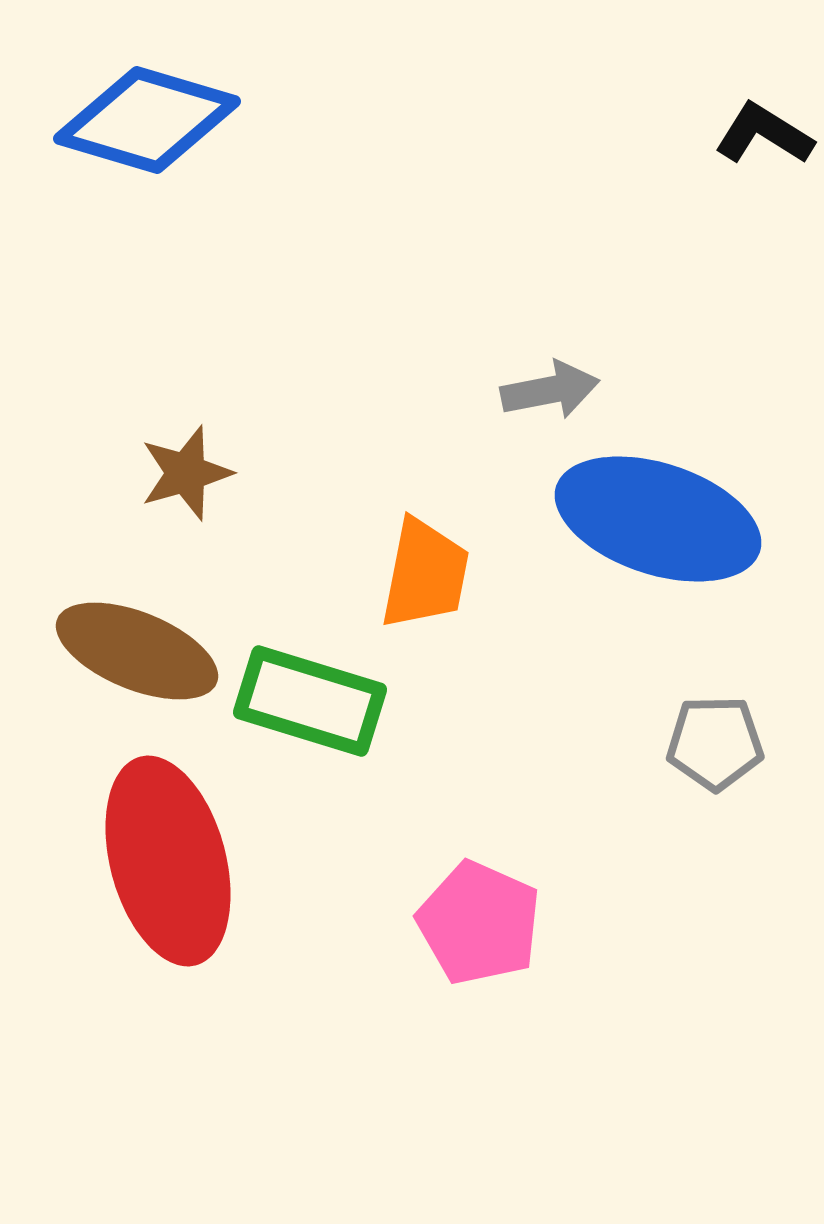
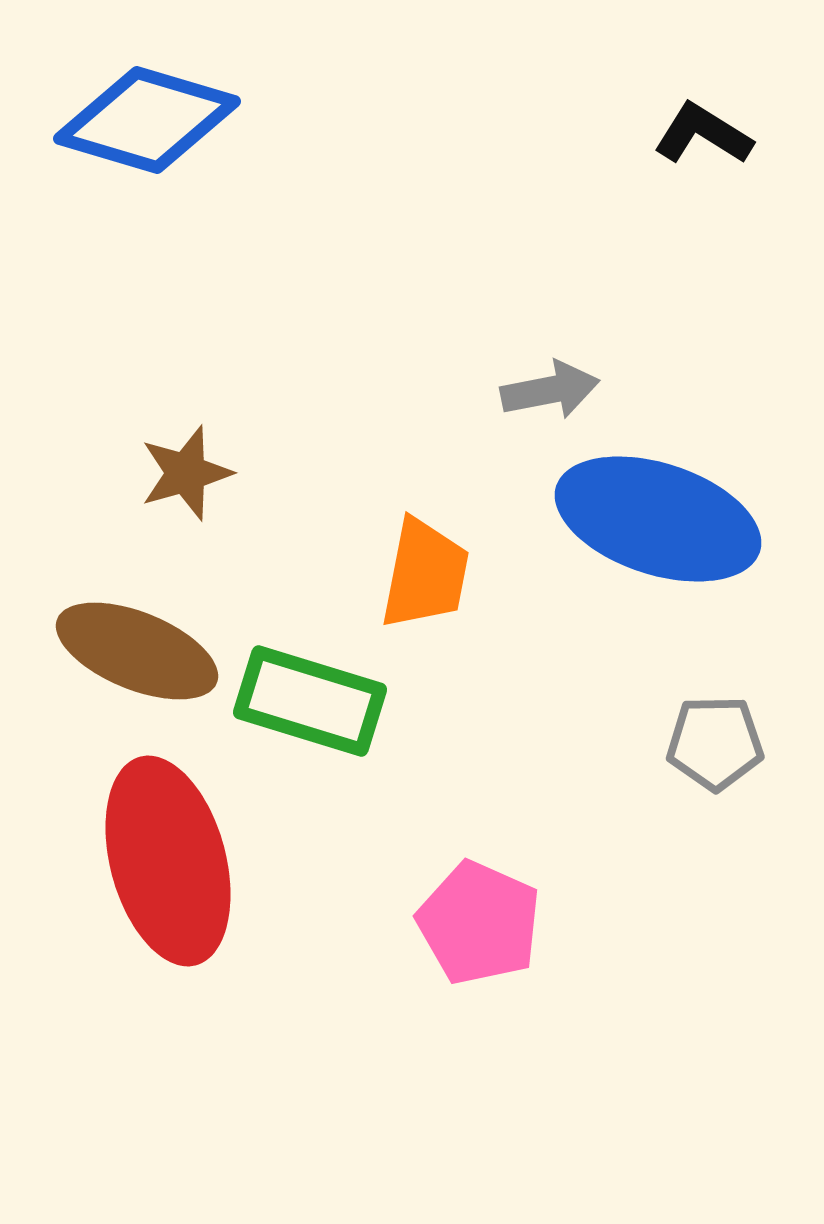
black L-shape: moved 61 px left
